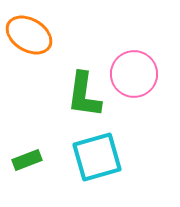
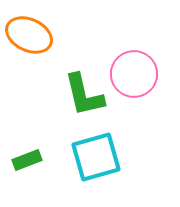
orange ellipse: rotated 6 degrees counterclockwise
green L-shape: rotated 21 degrees counterclockwise
cyan square: moved 1 px left
